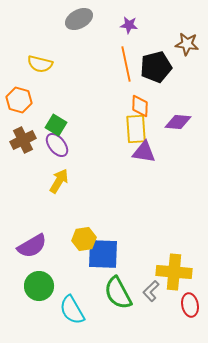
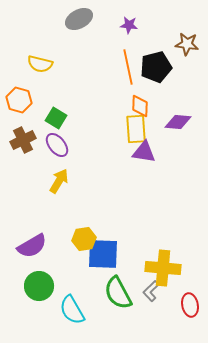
orange line: moved 2 px right, 3 px down
green square: moved 7 px up
yellow cross: moved 11 px left, 4 px up
